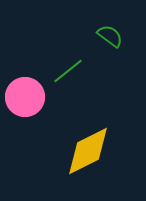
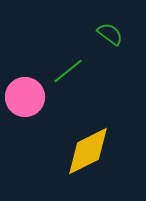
green semicircle: moved 2 px up
